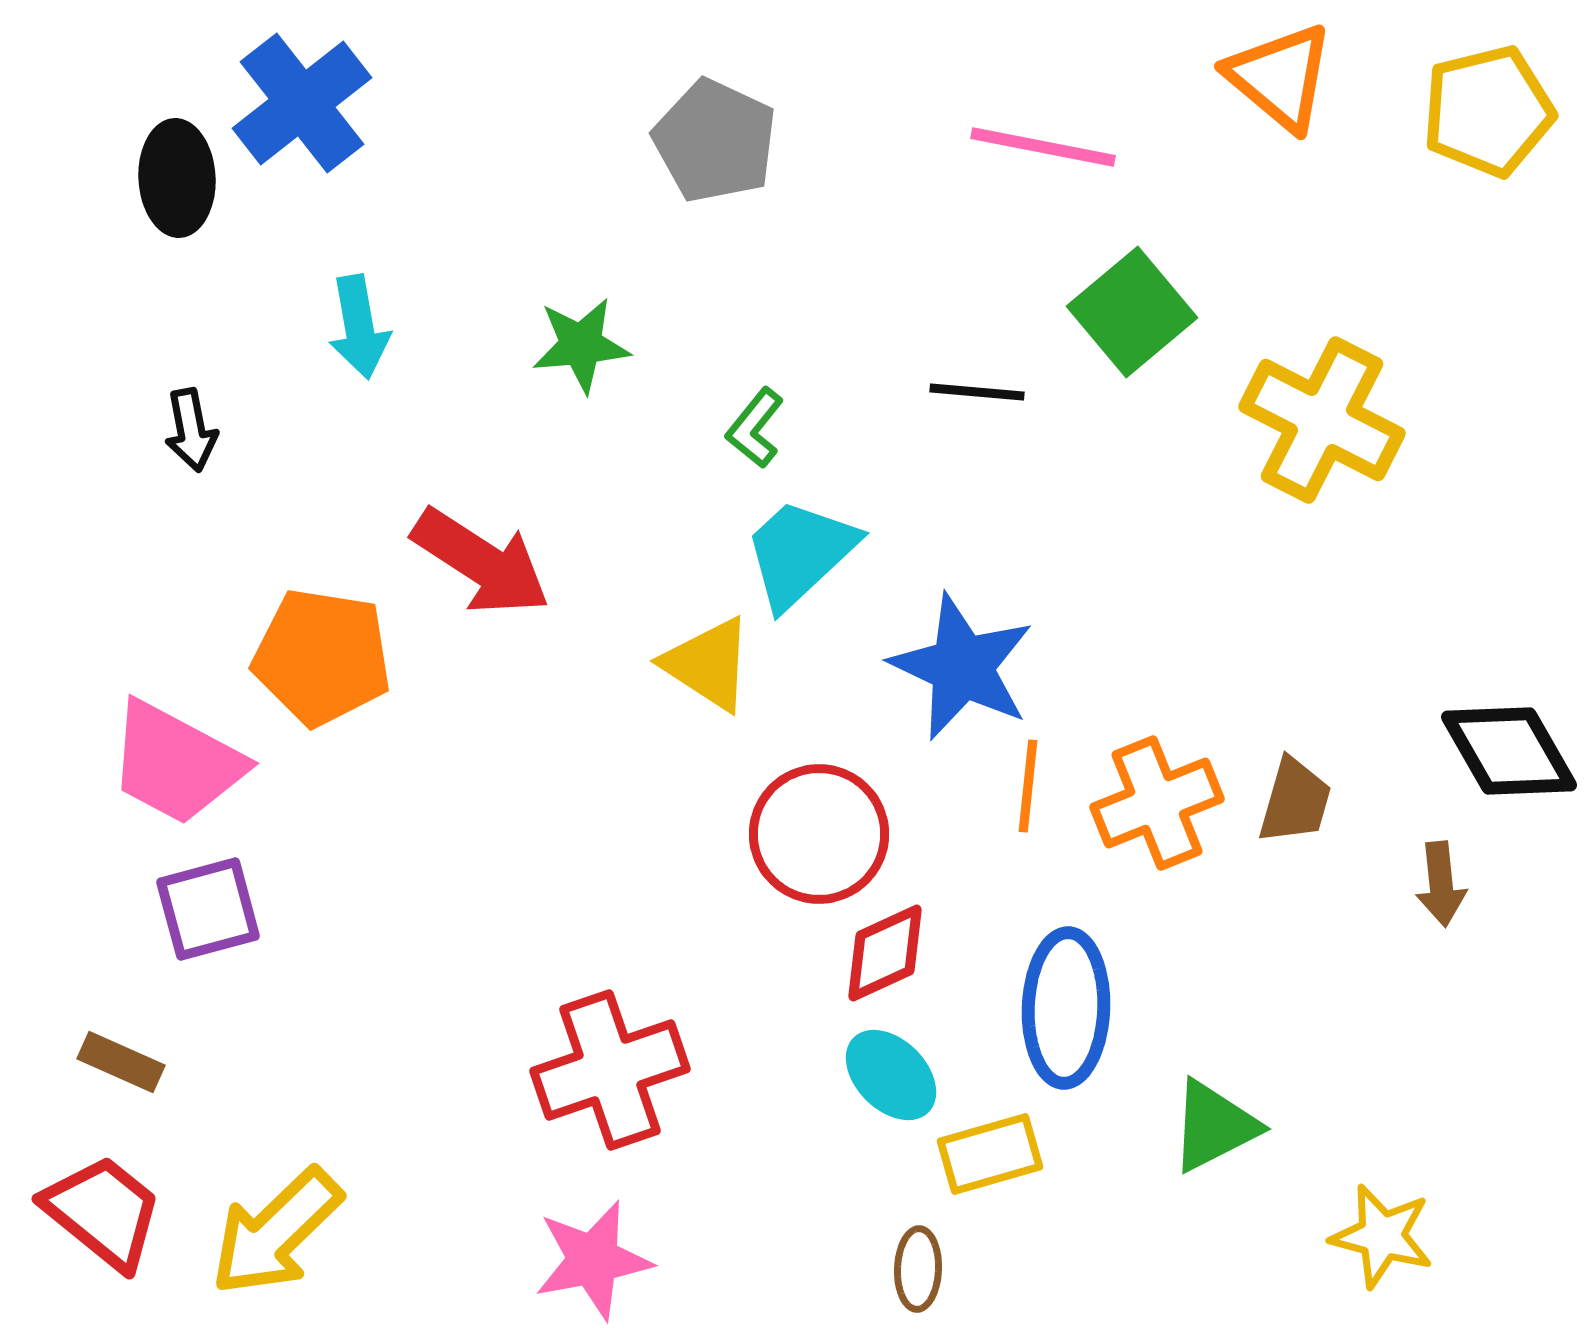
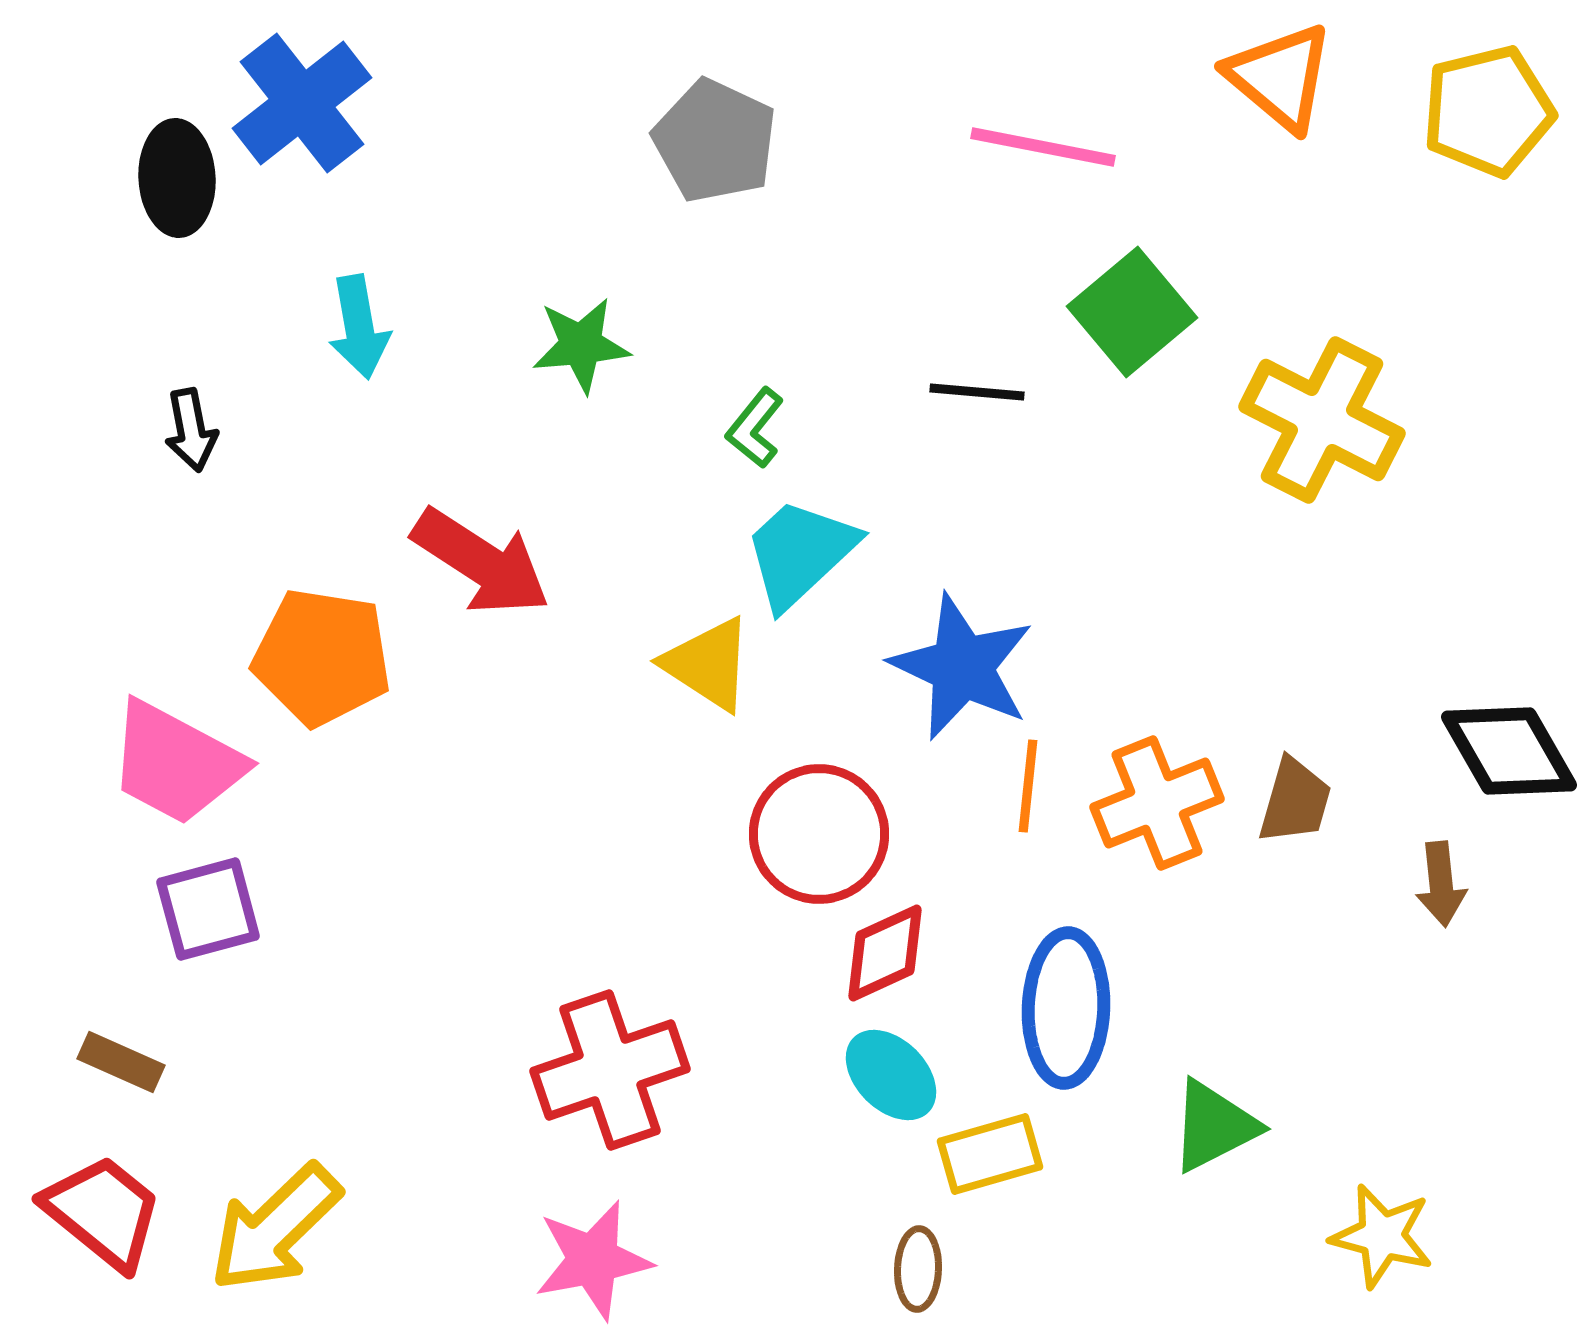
yellow arrow: moved 1 px left, 4 px up
